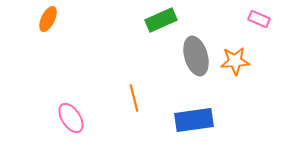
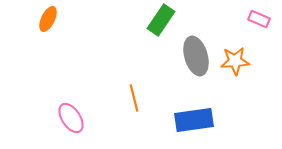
green rectangle: rotated 32 degrees counterclockwise
